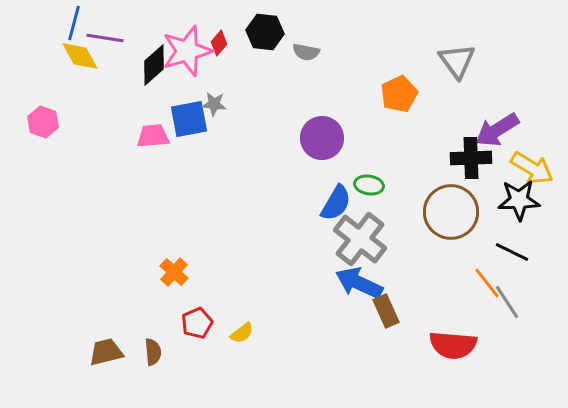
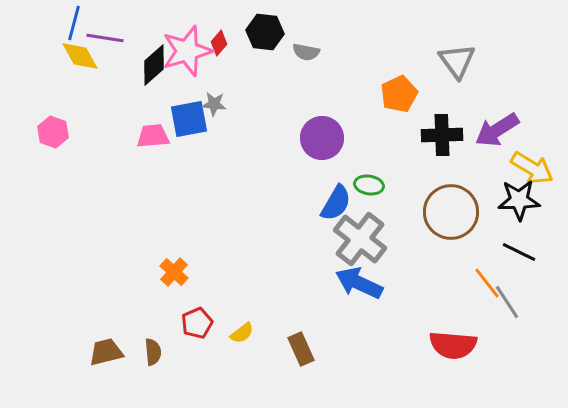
pink hexagon: moved 10 px right, 10 px down
black cross: moved 29 px left, 23 px up
black line: moved 7 px right
brown rectangle: moved 85 px left, 38 px down
